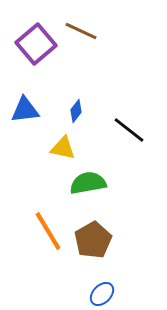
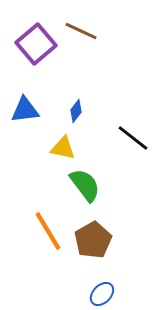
black line: moved 4 px right, 8 px down
green semicircle: moved 3 px left, 2 px down; rotated 63 degrees clockwise
